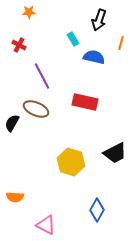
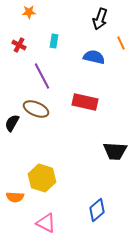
black arrow: moved 1 px right, 1 px up
cyan rectangle: moved 19 px left, 2 px down; rotated 40 degrees clockwise
orange line: rotated 40 degrees counterclockwise
black trapezoid: moved 2 px up; rotated 30 degrees clockwise
yellow hexagon: moved 29 px left, 16 px down
blue diamond: rotated 20 degrees clockwise
pink triangle: moved 2 px up
